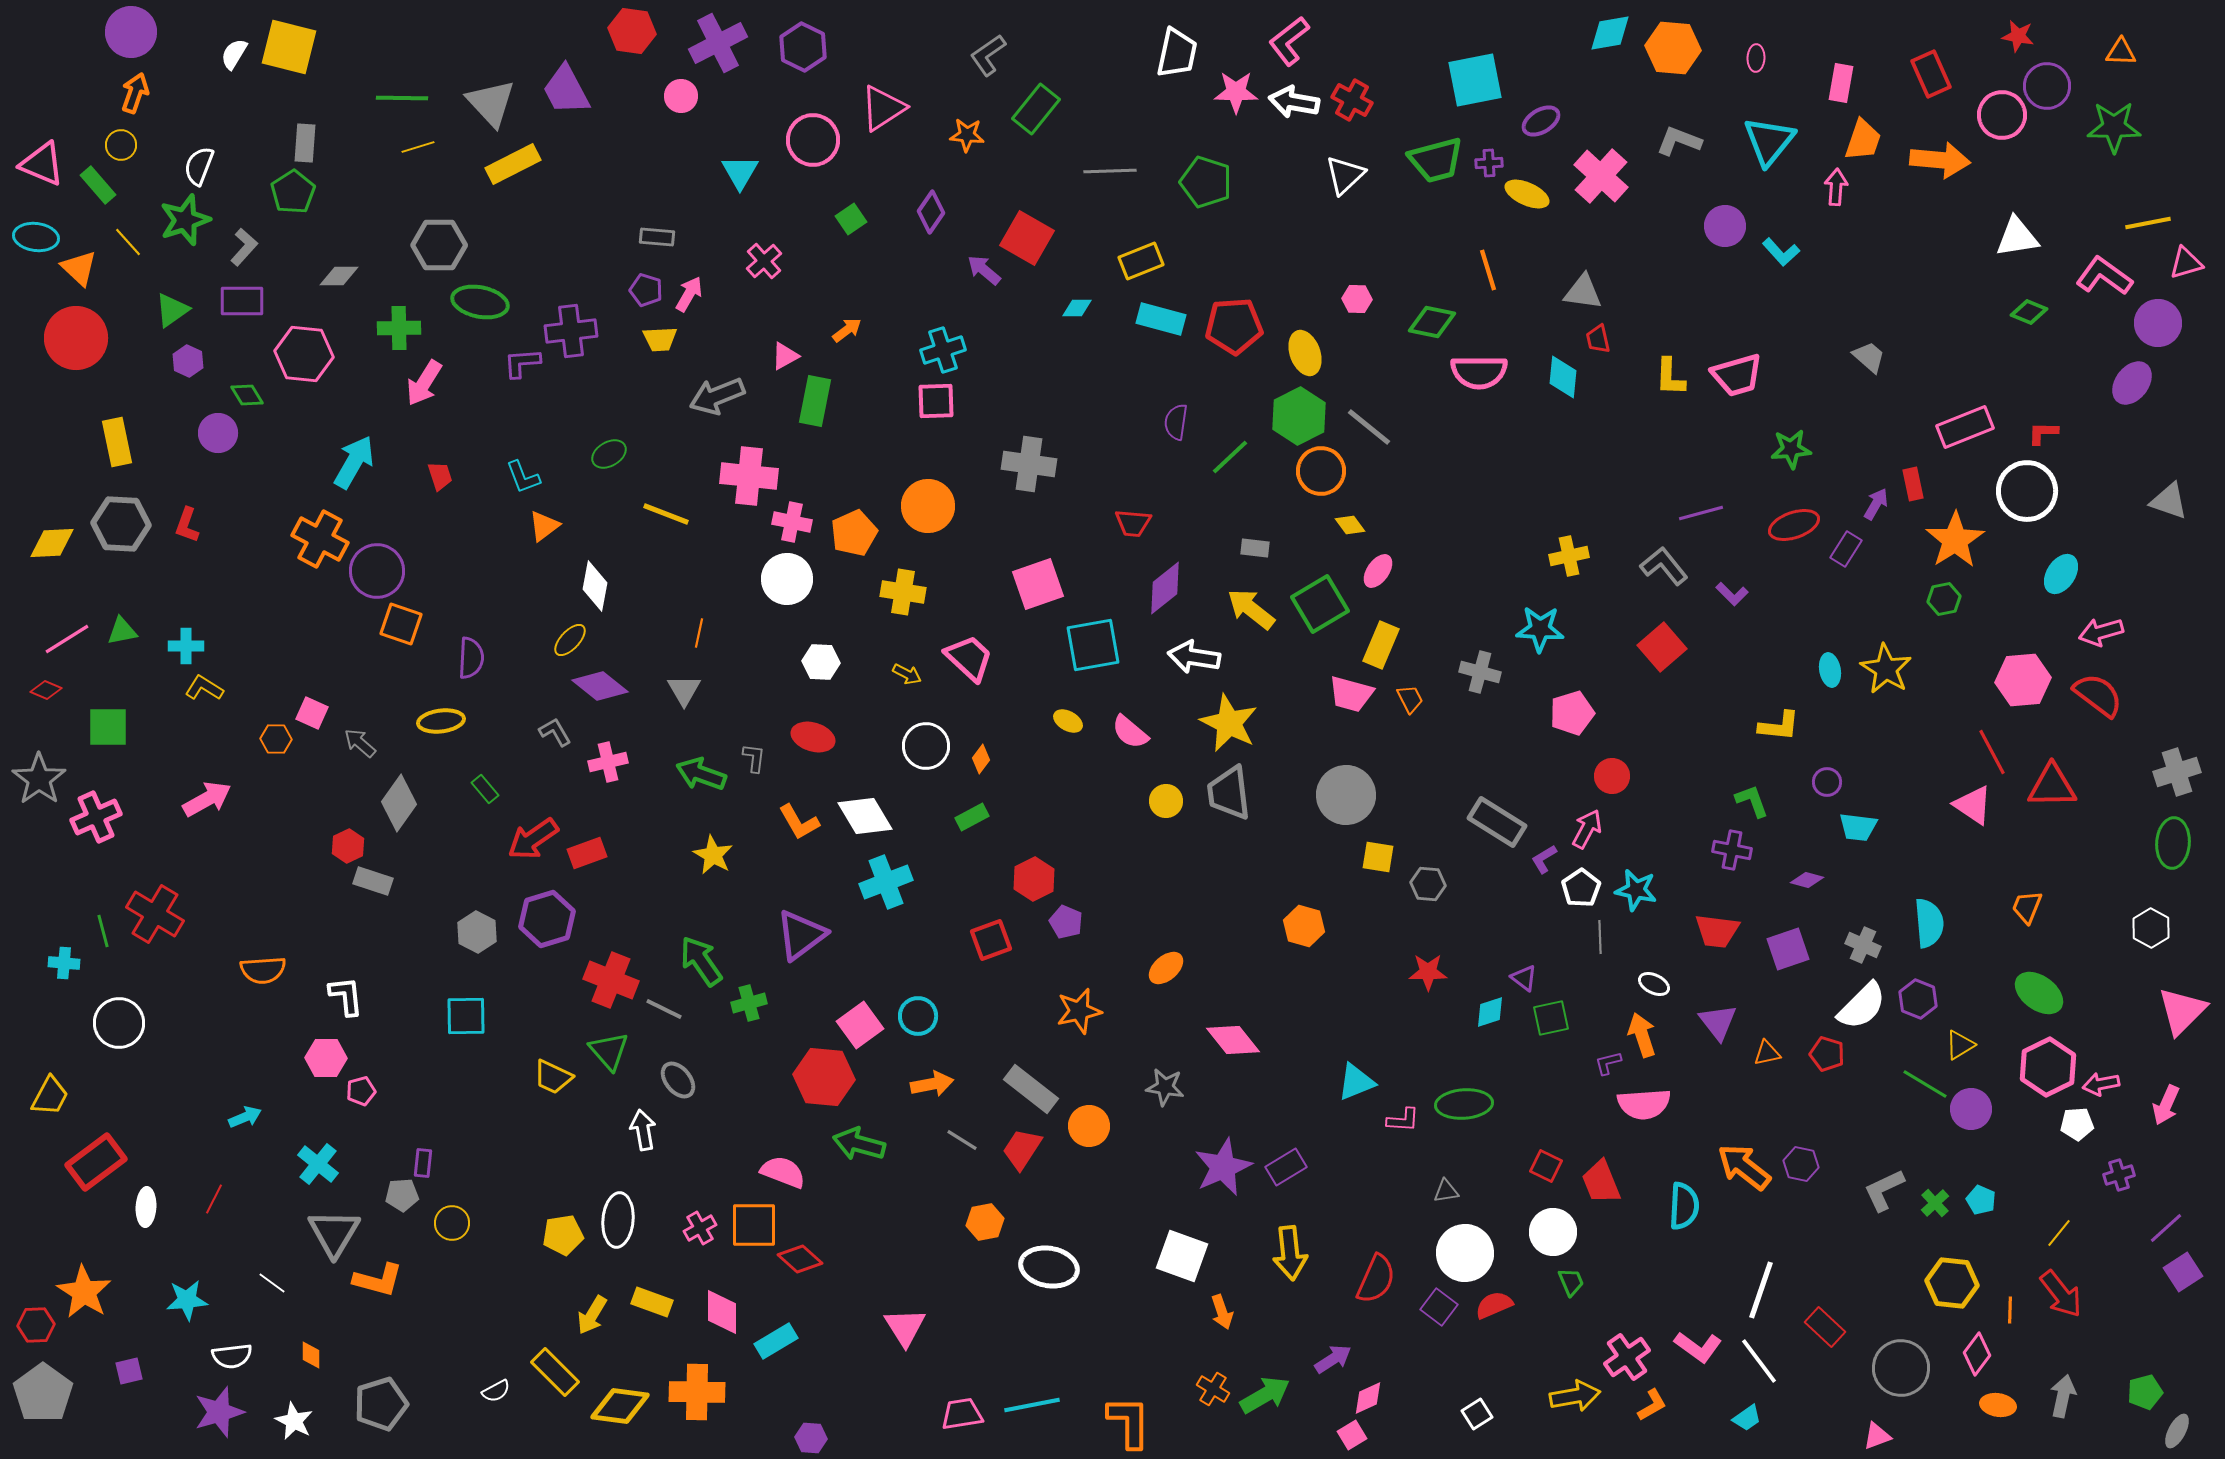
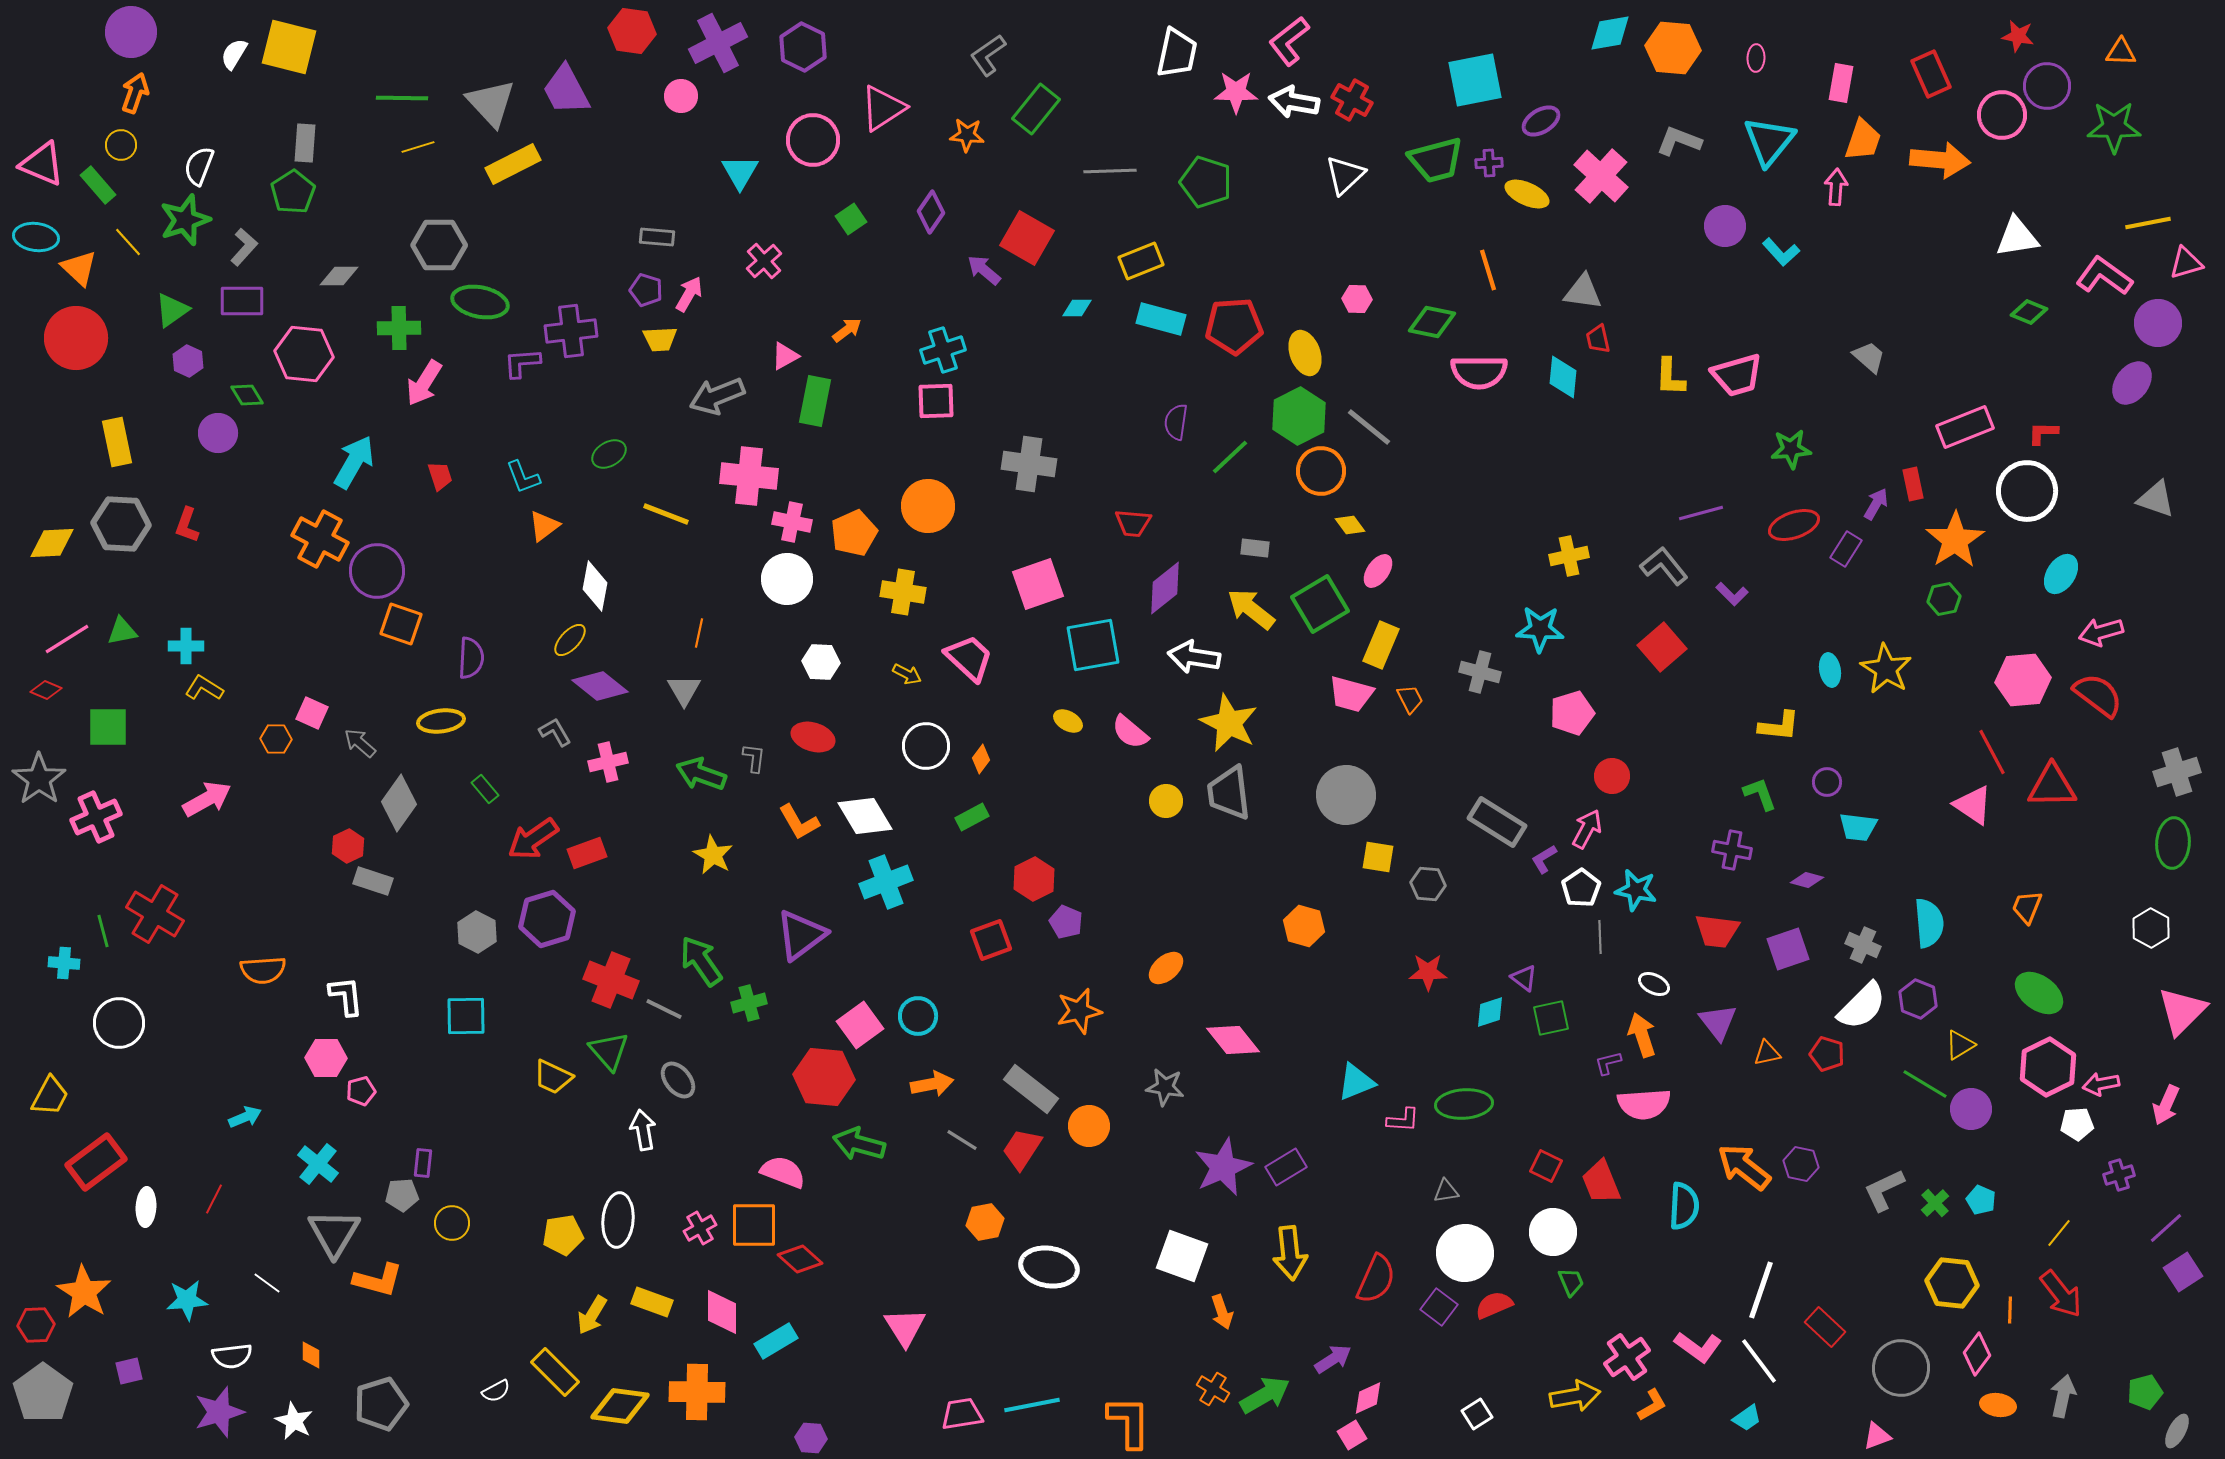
gray triangle at (2169, 501): moved 13 px left, 2 px up
green L-shape at (1752, 801): moved 8 px right, 7 px up
white line at (272, 1283): moved 5 px left
